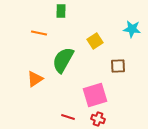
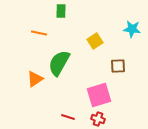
green semicircle: moved 4 px left, 3 px down
pink square: moved 4 px right
